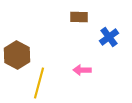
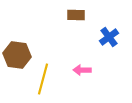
brown rectangle: moved 3 px left, 2 px up
brown hexagon: rotated 20 degrees counterclockwise
yellow line: moved 4 px right, 4 px up
